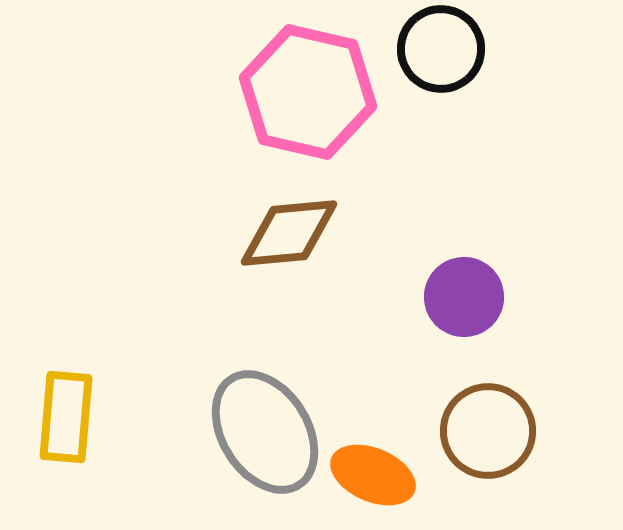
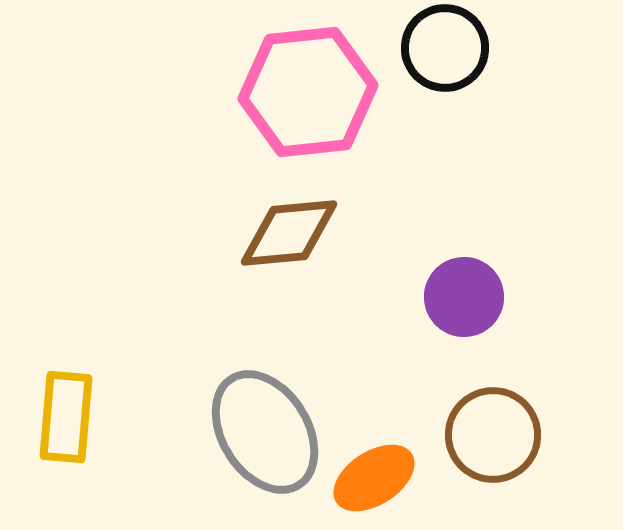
black circle: moved 4 px right, 1 px up
pink hexagon: rotated 19 degrees counterclockwise
brown circle: moved 5 px right, 4 px down
orange ellipse: moved 1 px right, 3 px down; rotated 56 degrees counterclockwise
